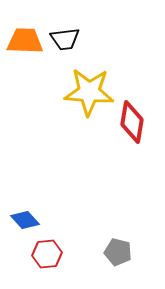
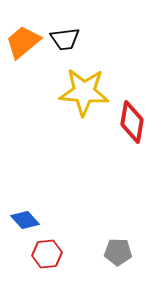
orange trapezoid: moved 2 px left, 1 px down; rotated 42 degrees counterclockwise
yellow star: moved 5 px left
gray pentagon: rotated 12 degrees counterclockwise
